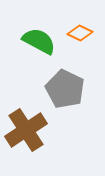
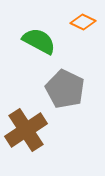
orange diamond: moved 3 px right, 11 px up
